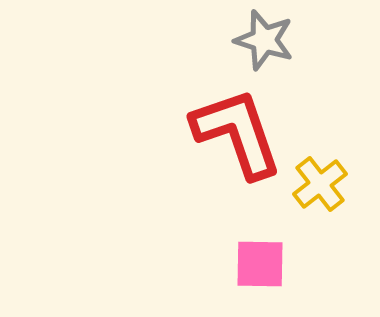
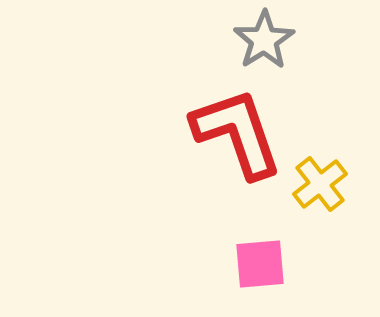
gray star: rotated 22 degrees clockwise
pink square: rotated 6 degrees counterclockwise
